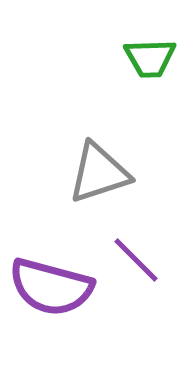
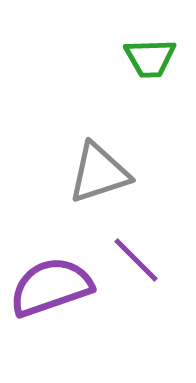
purple semicircle: rotated 146 degrees clockwise
